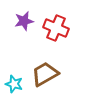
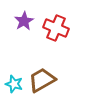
purple star: rotated 18 degrees counterclockwise
brown trapezoid: moved 3 px left, 6 px down
